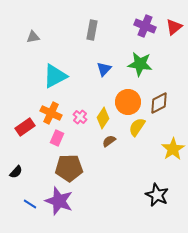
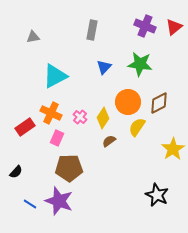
blue triangle: moved 2 px up
